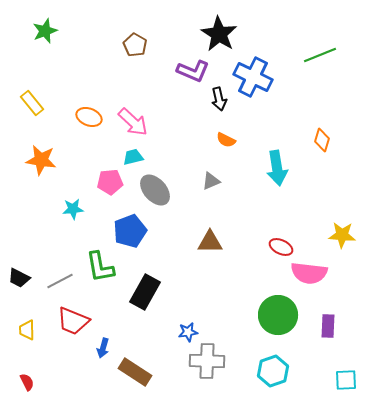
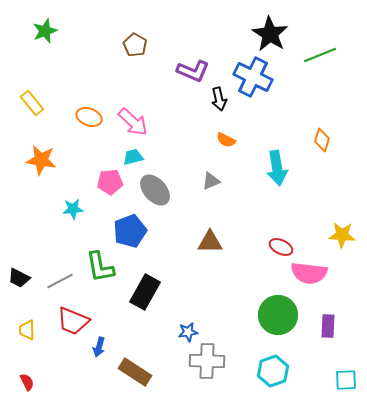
black star: moved 51 px right
blue arrow: moved 4 px left, 1 px up
